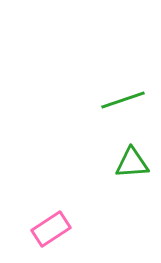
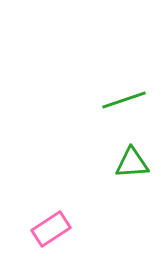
green line: moved 1 px right
